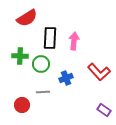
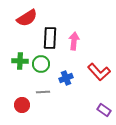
green cross: moved 5 px down
